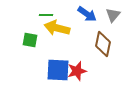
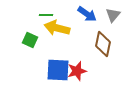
green square: rotated 14 degrees clockwise
